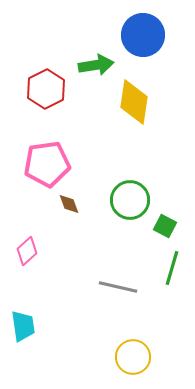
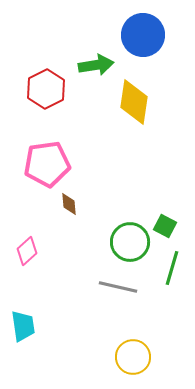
green circle: moved 42 px down
brown diamond: rotated 15 degrees clockwise
